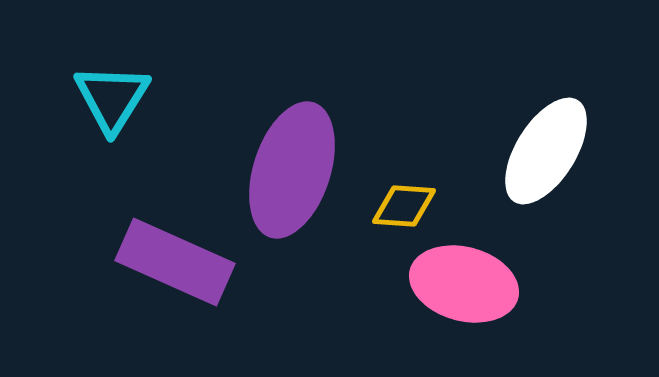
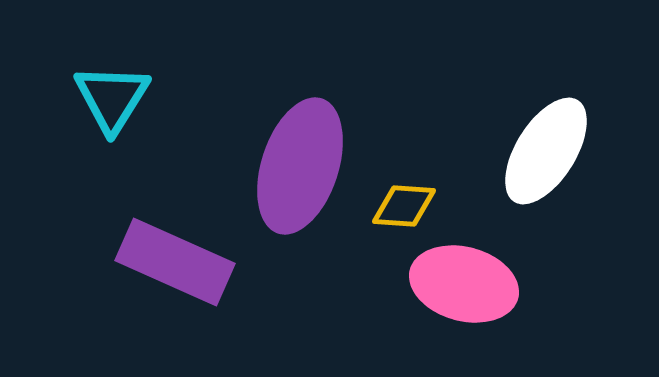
purple ellipse: moved 8 px right, 4 px up
